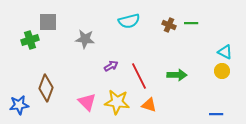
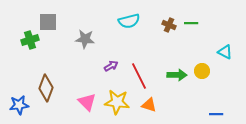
yellow circle: moved 20 px left
